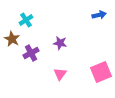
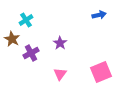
purple star: rotated 24 degrees clockwise
